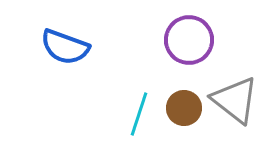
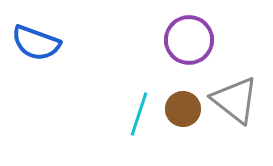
blue semicircle: moved 29 px left, 4 px up
brown circle: moved 1 px left, 1 px down
